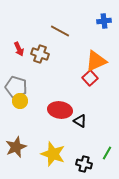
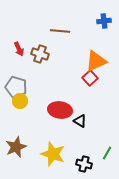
brown line: rotated 24 degrees counterclockwise
